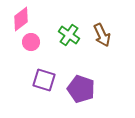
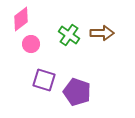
brown arrow: moved 2 px up; rotated 65 degrees counterclockwise
pink circle: moved 2 px down
purple pentagon: moved 4 px left, 3 px down
